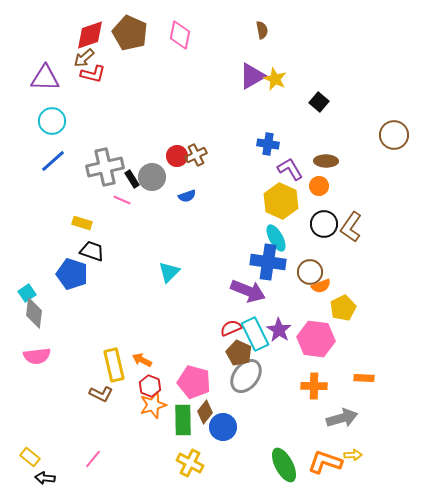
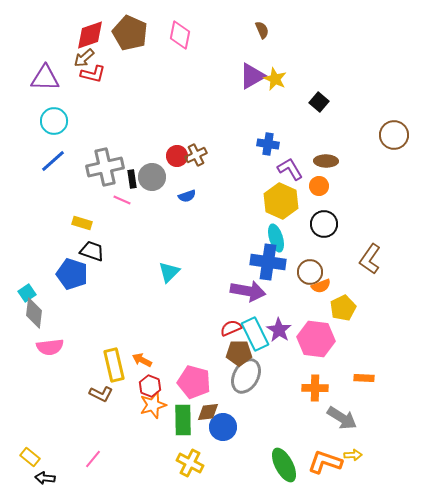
brown semicircle at (262, 30): rotated 12 degrees counterclockwise
cyan circle at (52, 121): moved 2 px right
black rectangle at (132, 179): rotated 24 degrees clockwise
brown L-shape at (351, 227): moved 19 px right, 32 px down
cyan ellipse at (276, 238): rotated 12 degrees clockwise
purple arrow at (248, 291): rotated 12 degrees counterclockwise
brown pentagon at (239, 353): rotated 25 degrees counterclockwise
pink semicircle at (37, 356): moved 13 px right, 9 px up
gray ellipse at (246, 376): rotated 8 degrees counterclockwise
orange cross at (314, 386): moved 1 px right, 2 px down
brown diamond at (205, 412): moved 3 px right; rotated 45 degrees clockwise
gray arrow at (342, 418): rotated 48 degrees clockwise
